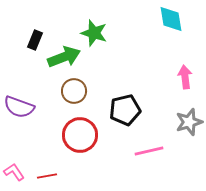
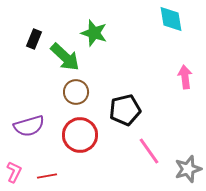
black rectangle: moved 1 px left, 1 px up
green arrow: moved 1 px right; rotated 64 degrees clockwise
brown circle: moved 2 px right, 1 px down
purple semicircle: moved 10 px right, 19 px down; rotated 36 degrees counterclockwise
gray star: moved 1 px left, 47 px down
pink line: rotated 68 degrees clockwise
pink L-shape: rotated 60 degrees clockwise
